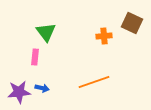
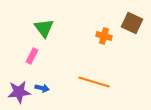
green triangle: moved 2 px left, 4 px up
orange cross: rotated 21 degrees clockwise
pink rectangle: moved 3 px left, 1 px up; rotated 21 degrees clockwise
orange line: rotated 36 degrees clockwise
